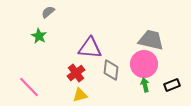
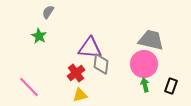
gray semicircle: rotated 16 degrees counterclockwise
gray diamond: moved 10 px left, 6 px up
black rectangle: moved 1 px left, 1 px down; rotated 49 degrees counterclockwise
